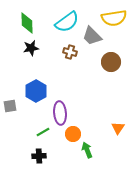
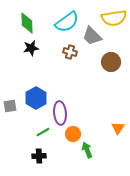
blue hexagon: moved 7 px down
